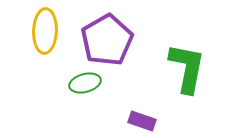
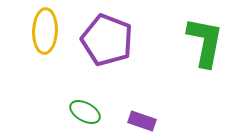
purple pentagon: rotated 21 degrees counterclockwise
green L-shape: moved 18 px right, 26 px up
green ellipse: moved 29 px down; rotated 44 degrees clockwise
